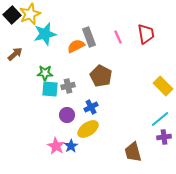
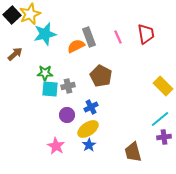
blue star: moved 18 px right, 1 px up
